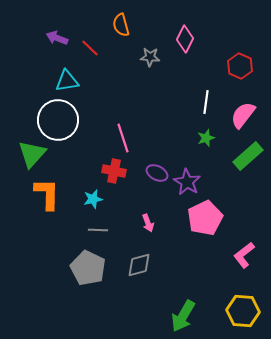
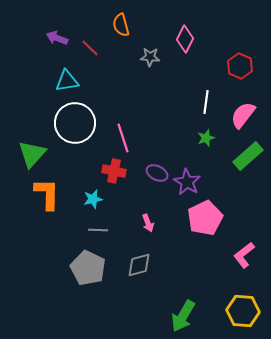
white circle: moved 17 px right, 3 px down
